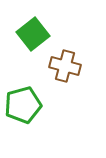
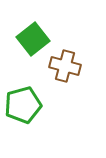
green square: moved 5 px down
